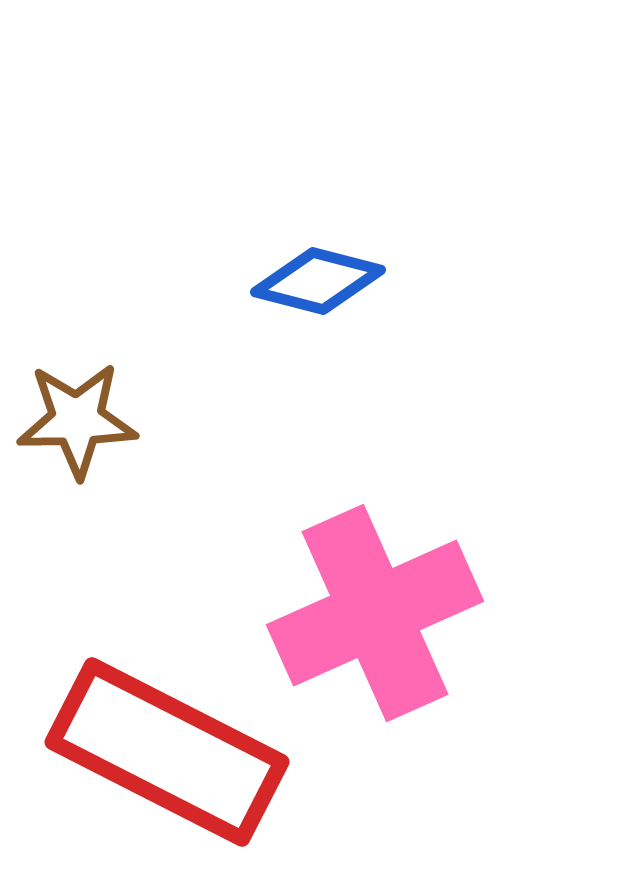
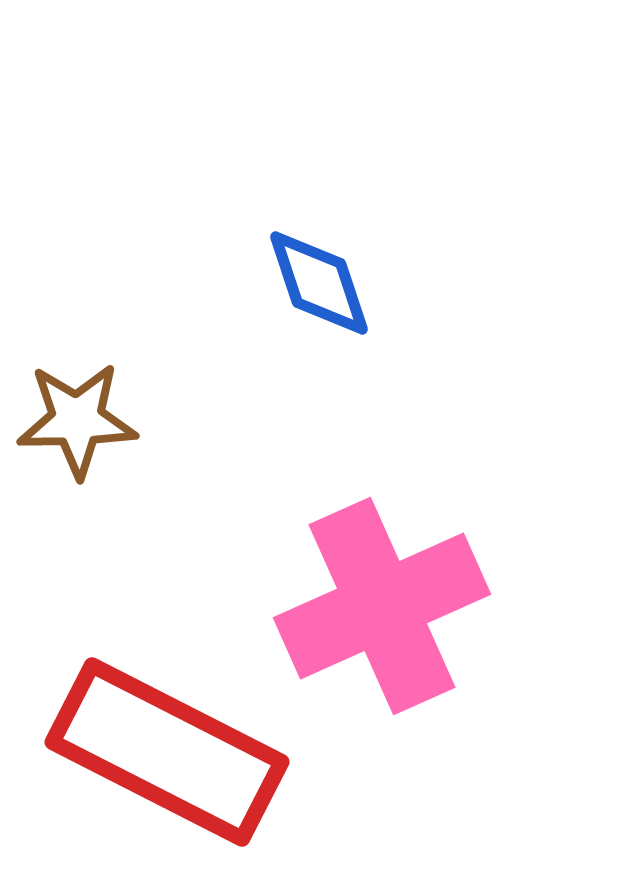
blue diamond: moved 1 px right, 2 px down; rotated 57 degrees clockwise
pink cross: moved 7 px right, 7 px up
